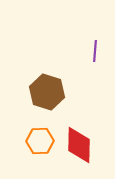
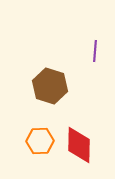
brown hexagon: moved 3 px right, 6 px up
